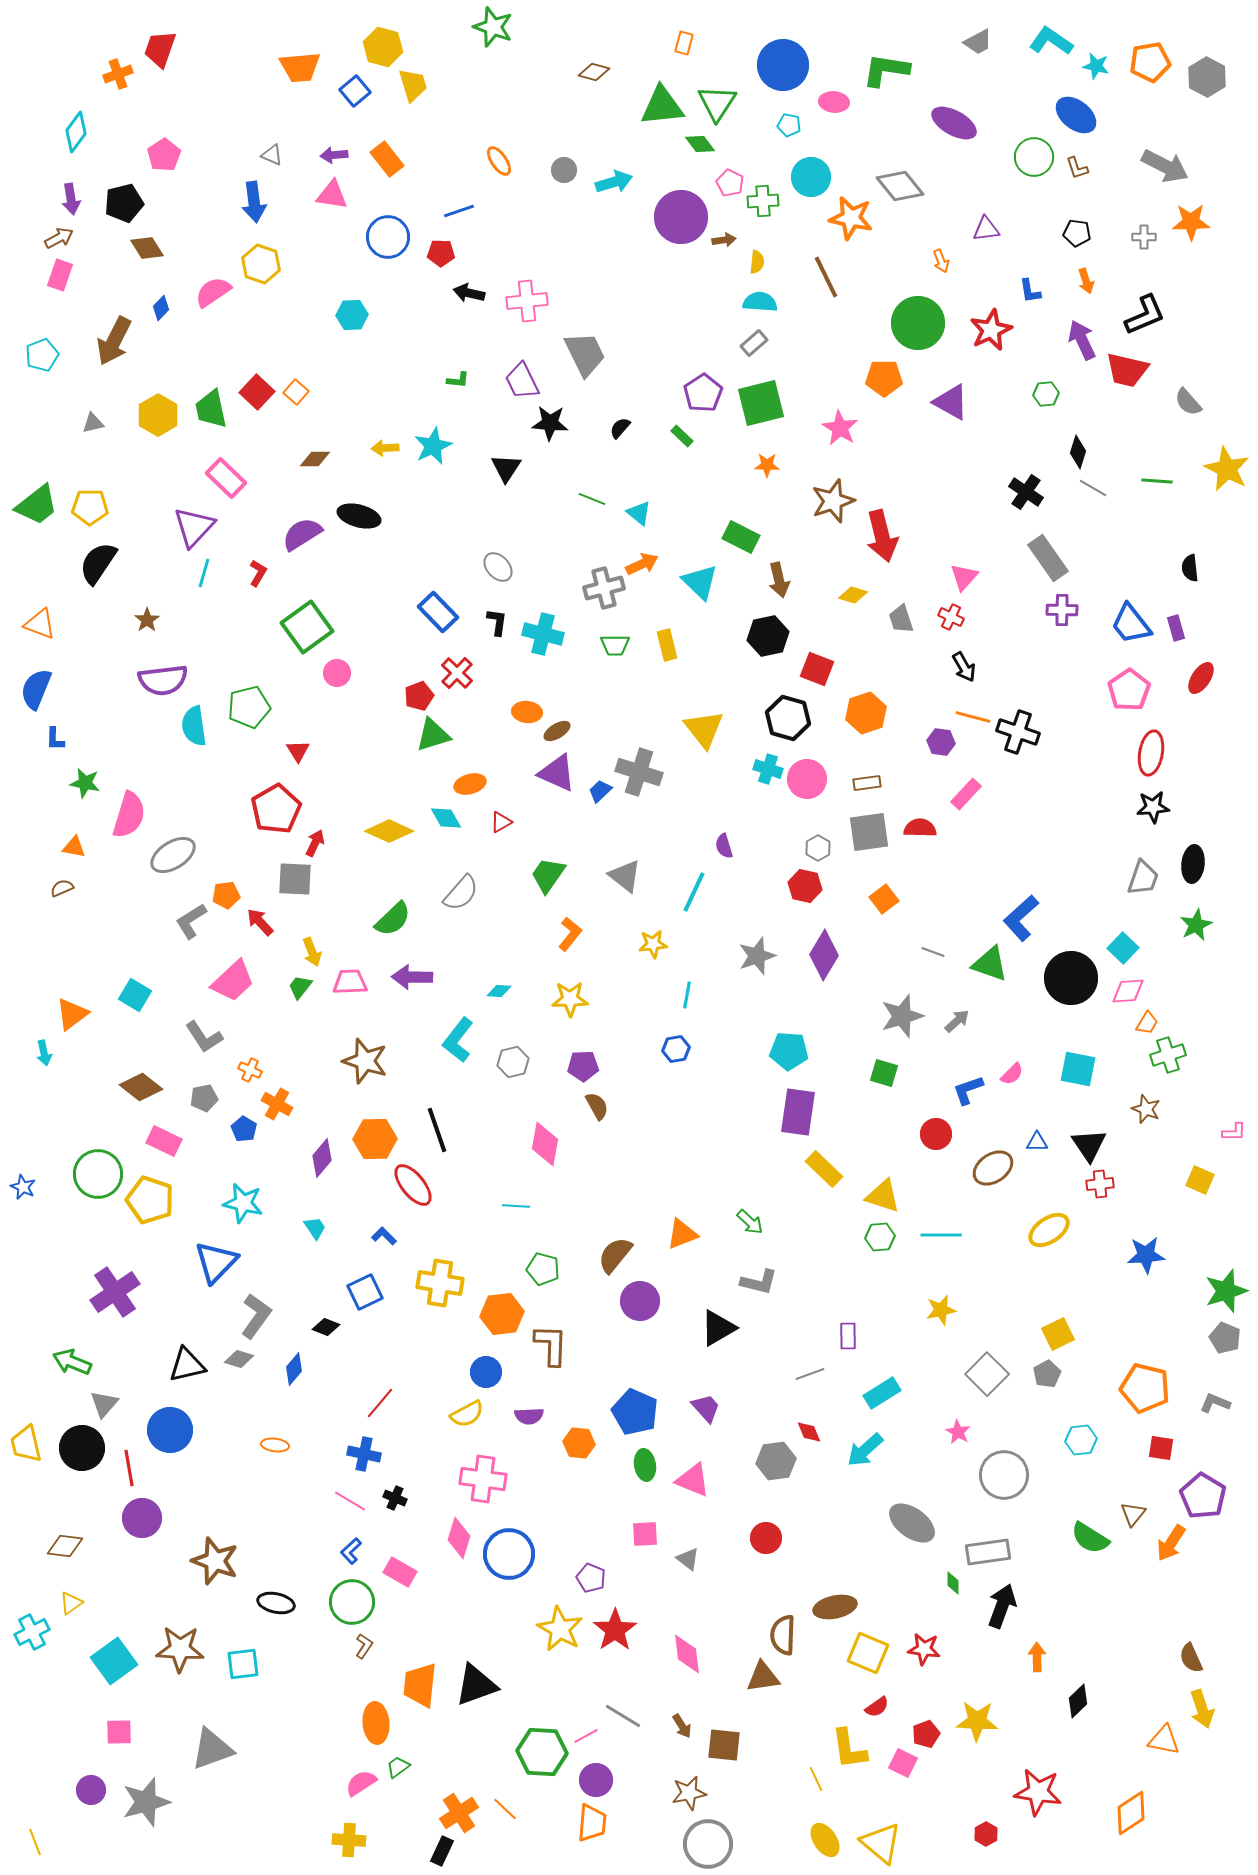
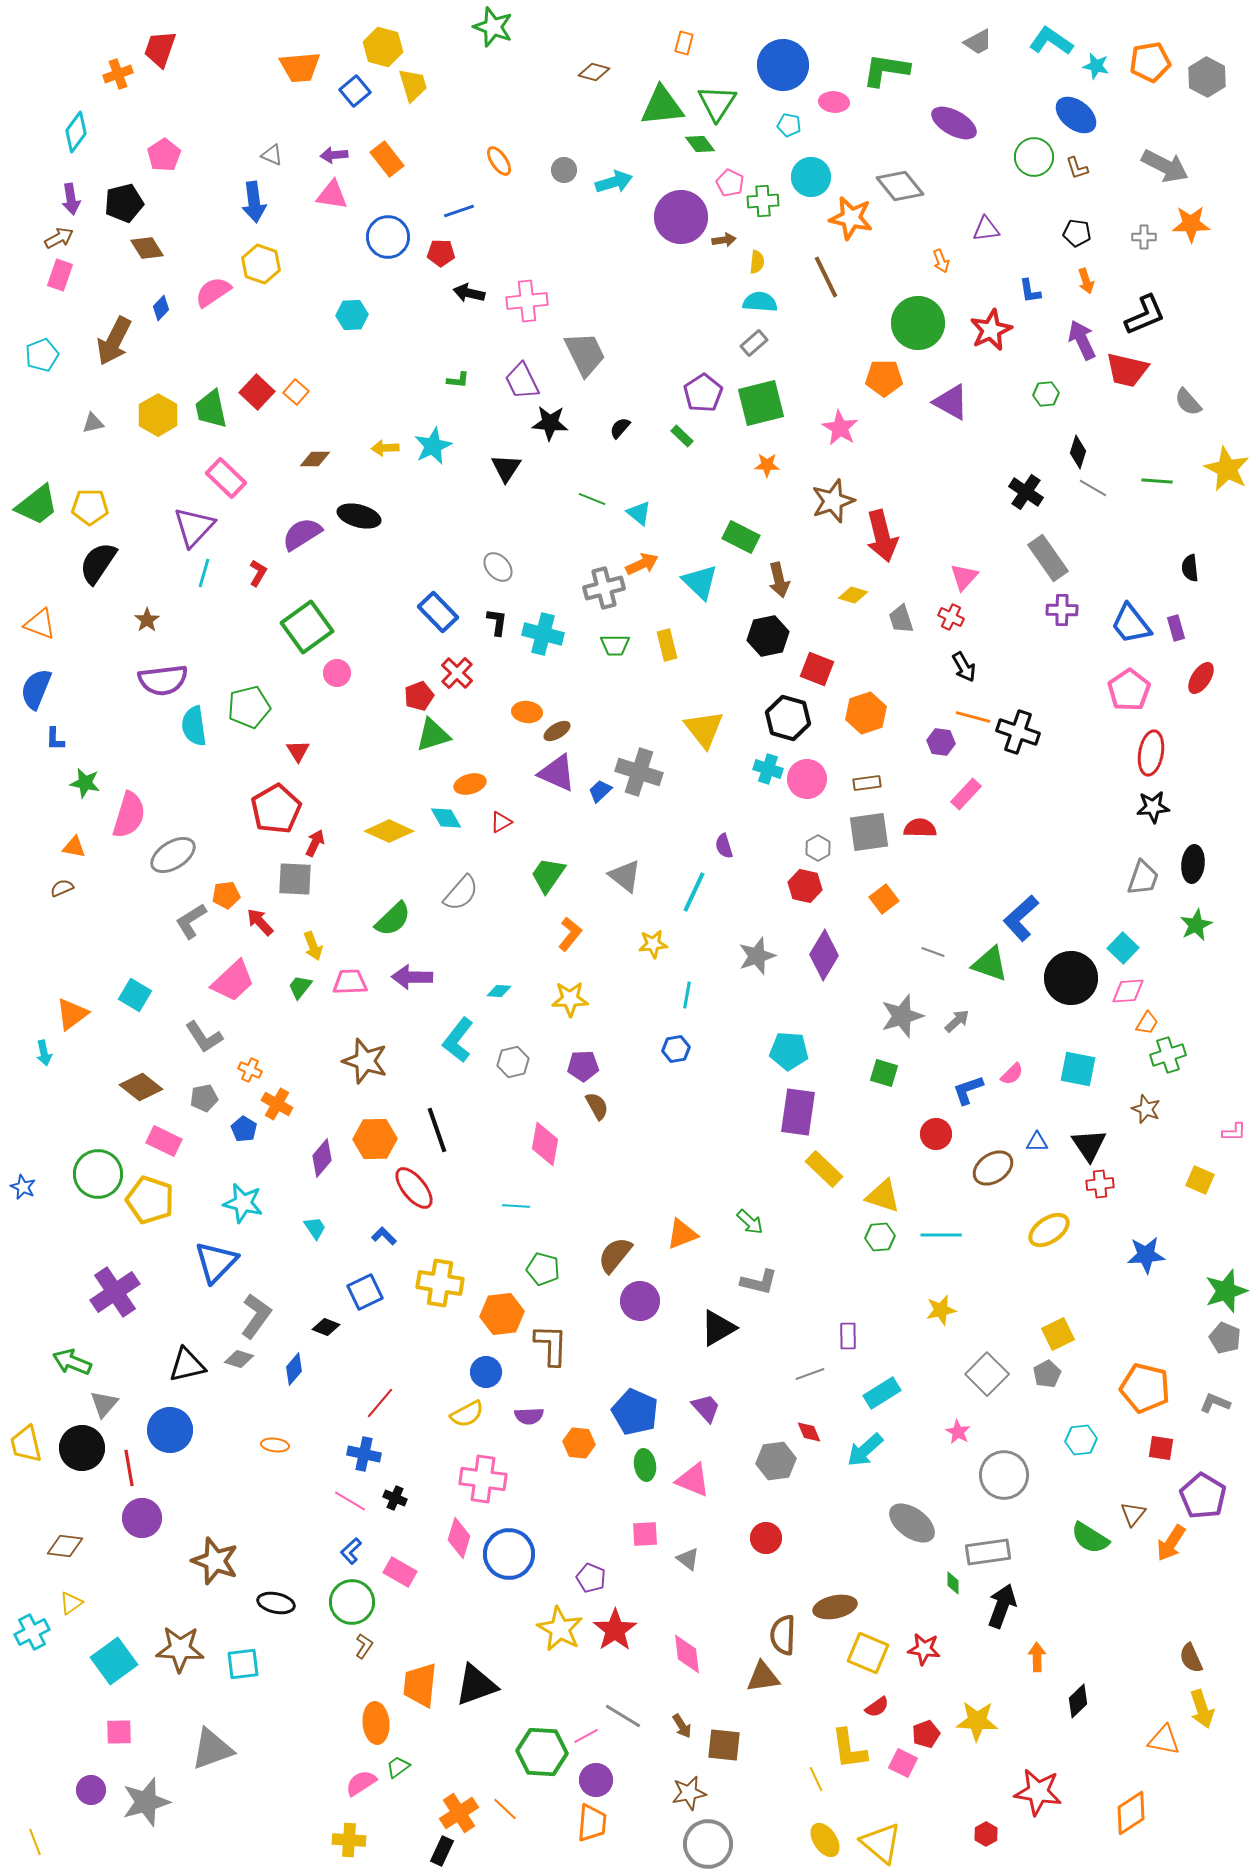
orange star at (1191, 222): moved 2 px down
yellow arrow at (312, 952): moved 1 px right, 6 px up
red ellipse at (413, 1185): moved 1 px right, 3 px down
